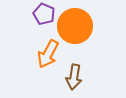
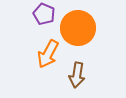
orange circle: moved 3 px right, 2 px down
brown arrow: moved 3 px right, 2 px up
